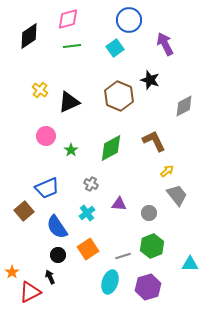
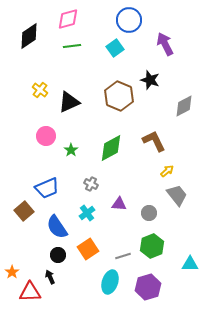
red triangle: rotated 25 degrees clockwise
